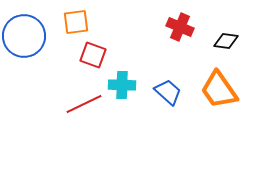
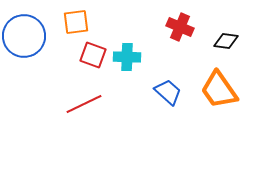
cyan cross: moved 5 px right, 28 px up
